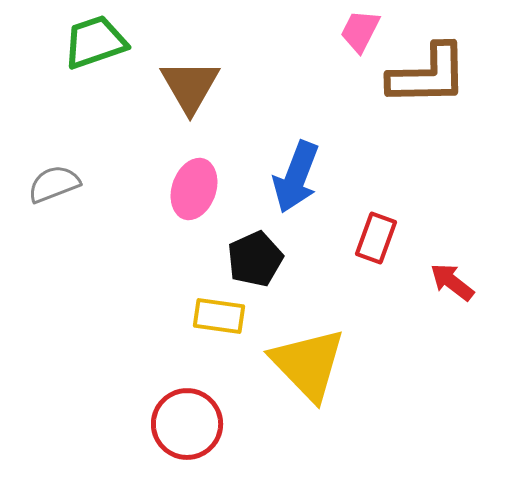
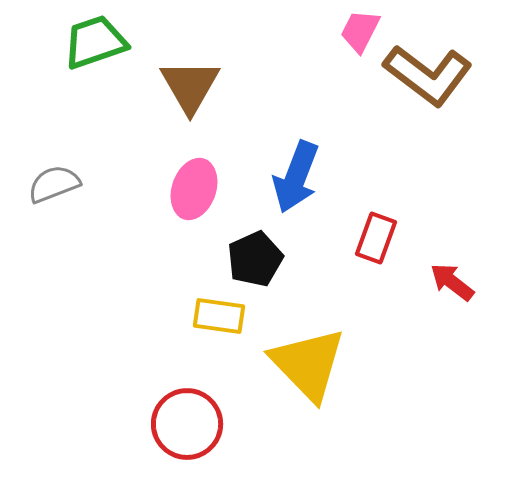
brown L-shape: rotated 38 degrees clockwise
